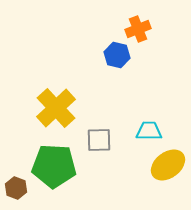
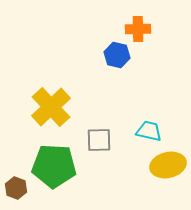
orange cross: rotated 20 degrees clockwise
yellow cross: moved 5 px left, 1 px up
cyan trapezoid: rotated 12 degrees clockwise
yellow ellipse: rotated 24 degrees clockwise
